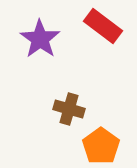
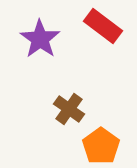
brown cross: rotated 20 degrees clockwise
